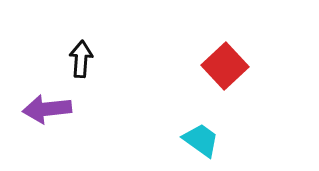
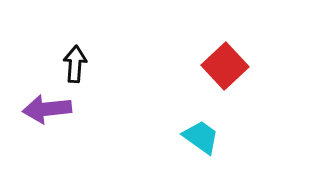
black arrow: moved 6 px left, 5 px down
cyan trapezoid: moved 3 px up
